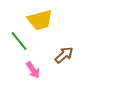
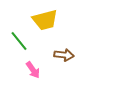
yellow trapezoid: moved 5 px right
brown arrow: rotated 48 degrees clockwise
